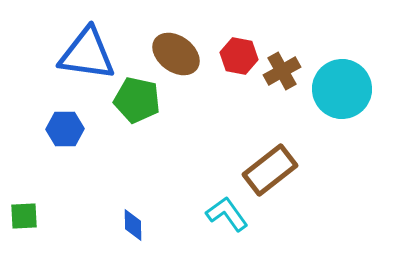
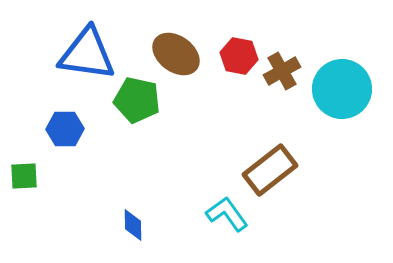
green square: moved 40 px up
